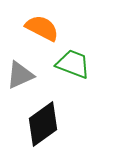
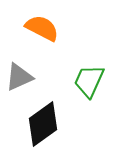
green trapezoid: moved 16 px right, 17 px down; rotated 87 degrees counterclockwise
gray triangle: moved 1 px left, 2 px down
